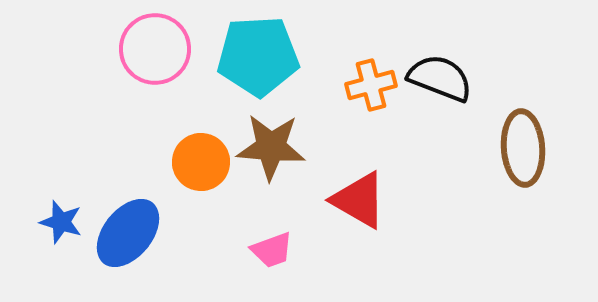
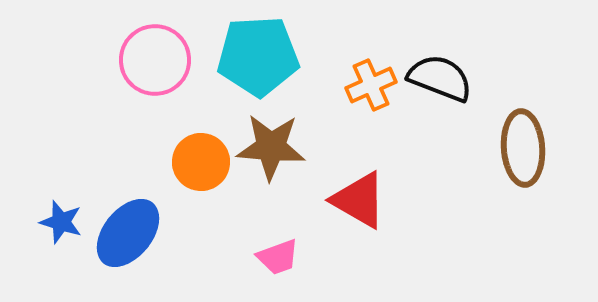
pink circle: moved 11 px down
orange cross: rotated 9 degrees counterclockwise
pink trapezoid: moved 6 px right, 7 px down
